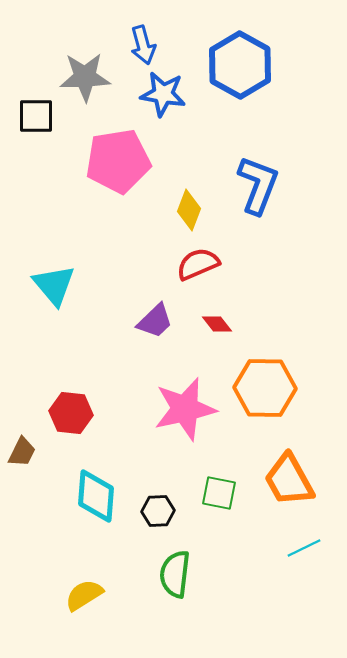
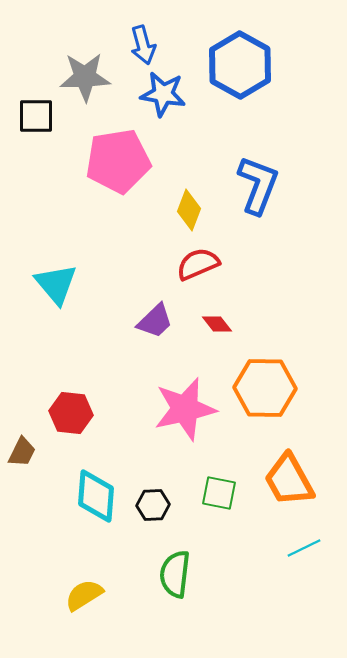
cyan triangle: moved 2 px right, 1 px up
black hexagon: moved 5 px left, 6 px up
